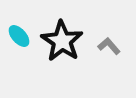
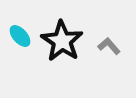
cyan ellipse: moved 1 px right
